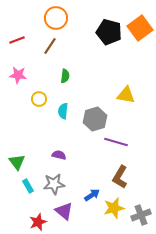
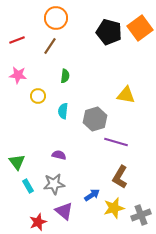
yellow circle: moved 1 px left, 3 px up
